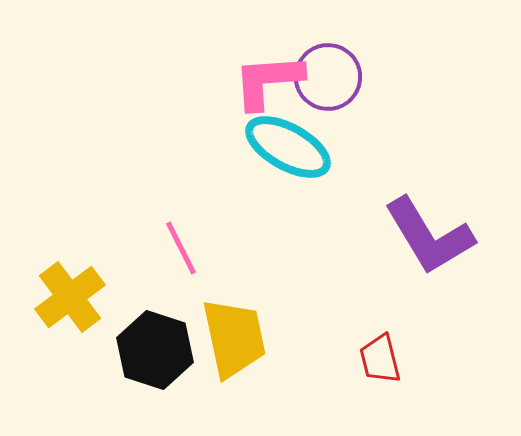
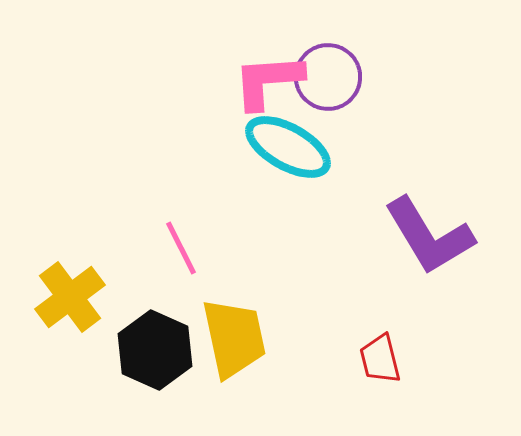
black hexagon: rotated 6 degrees clockwise
